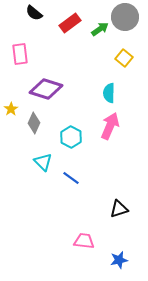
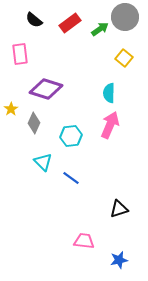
black semicircle: moved 7 px down
pink arrow: moved 1 px up
cyan hexagon: moved 1 px up; rotated 25 degrees clockwise
